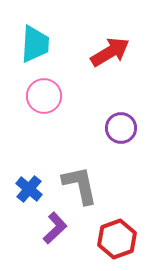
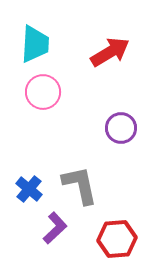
pink circle: moved 1 px left, 4 px up
red hexagon: rotated 15 degrees clockwise
